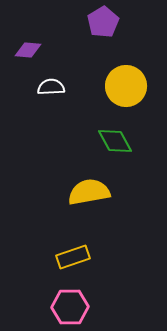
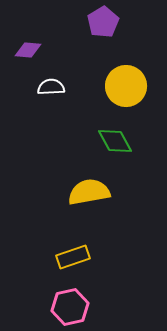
pink hexagon: rotated 12 degrees counterclockwise
